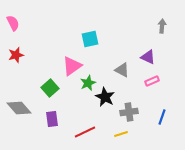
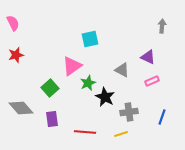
gray diamond: moved 2 px right
red line: rotated 30 degrees clockwise
